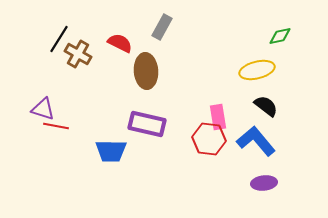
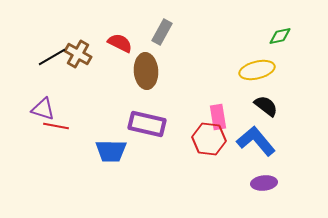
gray rectangle: moved 5 px down
black line: moved 7 px left, 18 px down; rotated 28 degrees clockwise
